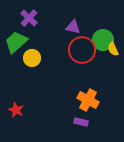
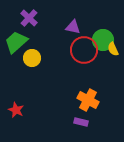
red circle: moved 2 px right
